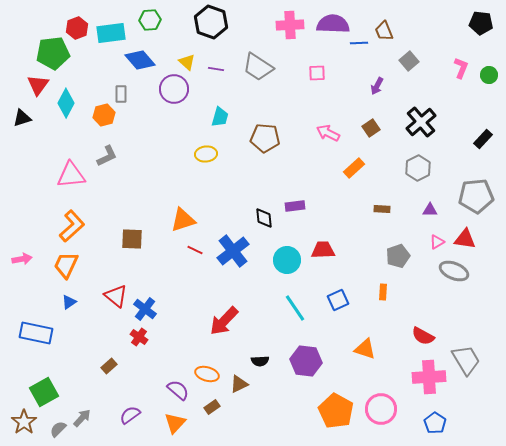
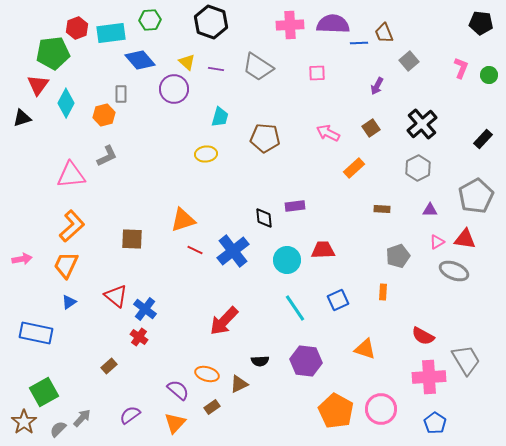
brown trapezoid at (384, 31): moved 2 px down
black cross at (421, 122): moved 1 px right, 2 px down
gray pentagon at (476, 196): rotated 24 degrees counterclockwise
